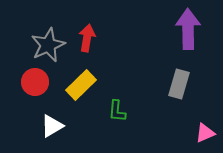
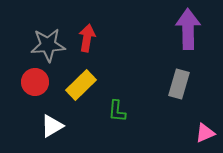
gray star: rotated 20 degrees clockwise
